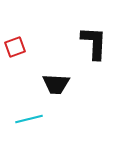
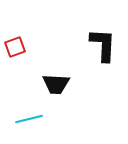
black L-shape: moved 9 px right, 2 px down
